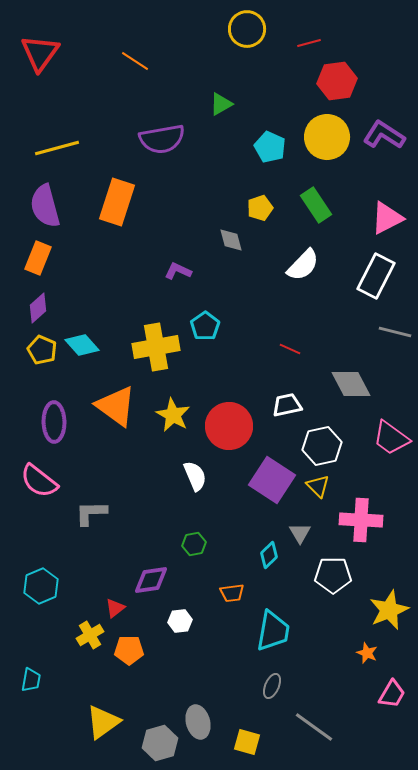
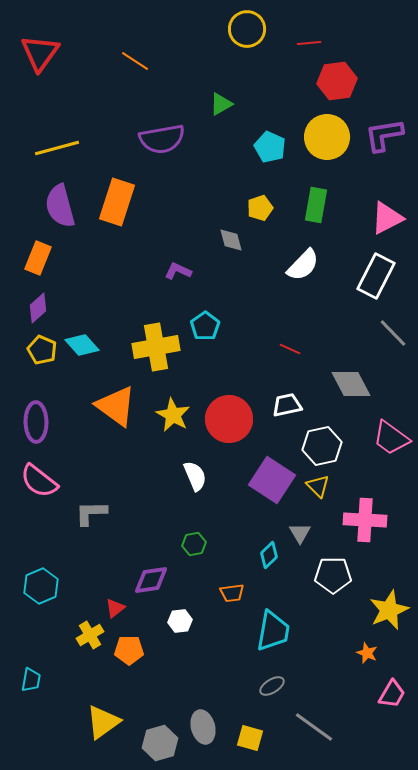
red line at (309, 43): rotated 10 degrees clockwise
purple L-shape at (384, 135): rotated 42 degrees counterclockwise
green rectangle at (316, 205): rotated 44 degrees clockwise
purple semicircle at (45, 206): moved 15 px right
gray line at (395, 332): moved 2 px left, 1 px down; rotated 32 degrees clockwise
purple ellipse at (54, 422): moved 18 px left
red circle at (229, 426): moved 7 px up
pink cross at (361, 520): moved 4 px right
gray ellipse at (272, 686): rotated 35 degrees clockwise
gray ellipse at (198, 722): moved 5 px right, 5 px down
yellow square at (247, 742): moved 3 px right, 4 px up
